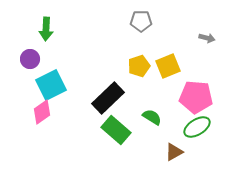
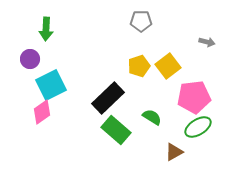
gray arrow: moved 4 px down
yellow square: rotated 15 degrees counterclockwise
pink pentagon: moved 2 px left; rotated 12 degrees counterclockwise
green ellipse: moved 1 px right
